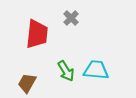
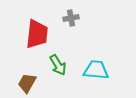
gray cross: rotated 35 degrees clockwise
green arrow: moved 8 px left, 6 px up
